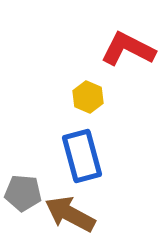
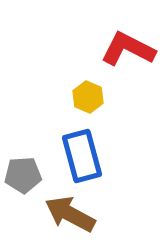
gray pentagon: moved 18 px up; rotated 9 degrees counterclockwise
